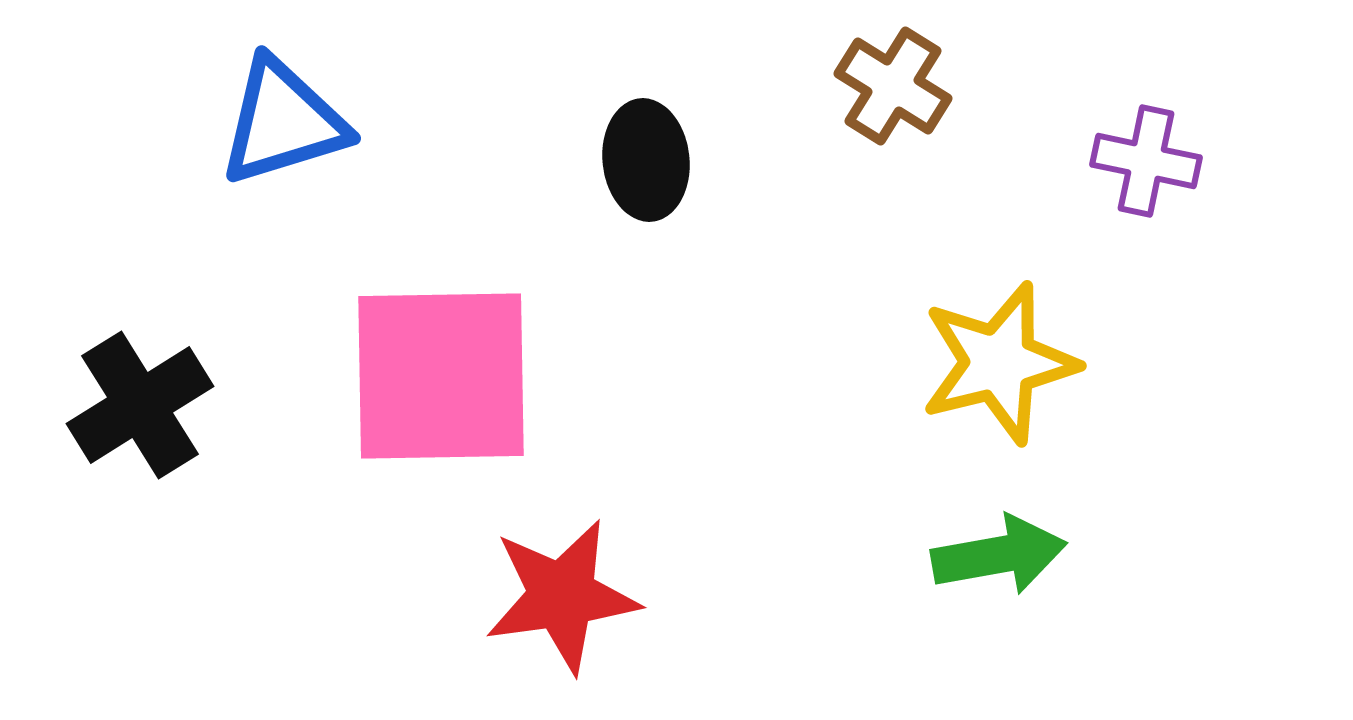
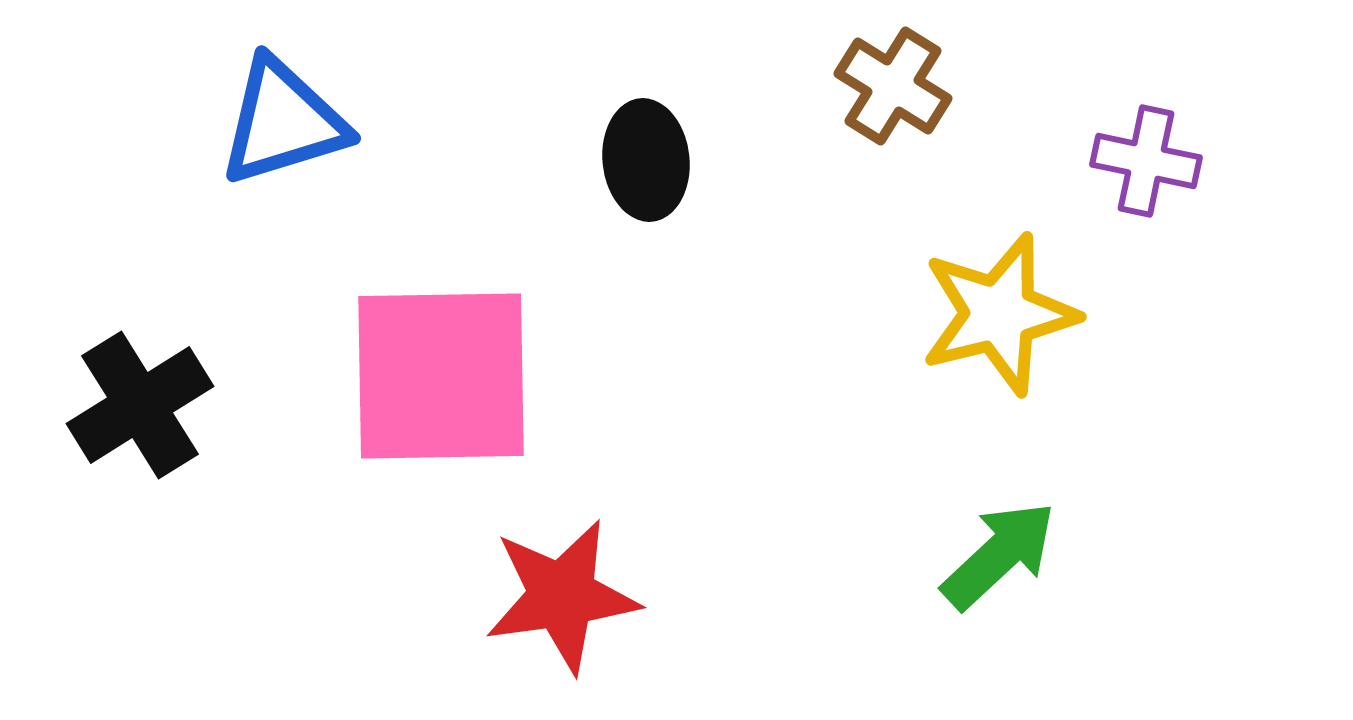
yellow star: moved 49 px up
green arrow: rotated 33 degrees counterclockwise
